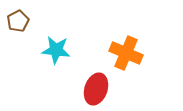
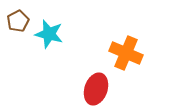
cyan star: moved 7 px left, 16 px up; rotated 8 degrees clockwise
